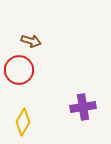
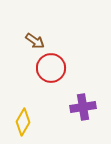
brown arrow: moved 4 px right; rotated 18 degrees clockwise
red circle: moved 32 px right, 2 px up
